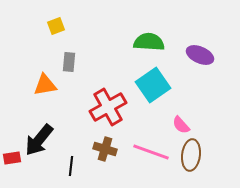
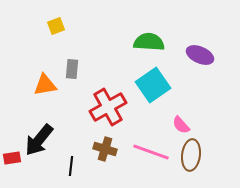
gray rectangle: moved 3 px right, 7 px down
